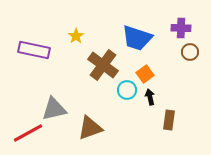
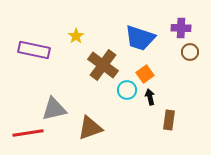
blue trapezoid: moved 3 px right
red line: rotated 20 degrees clockwise
